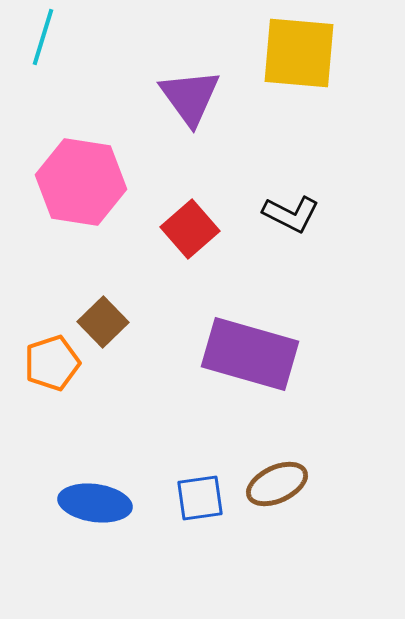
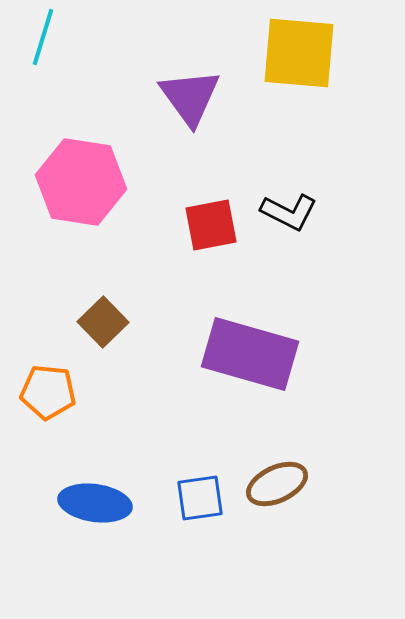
black L-shape: moved 2 px left, 2 px up
red square: moved 21 px right, 4 px up; rotated 30 degrees clockwise
orange pentagon: moved 4 px left, 29 px down; rotated 24 degrees clockwise
